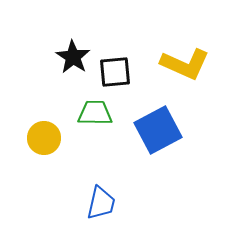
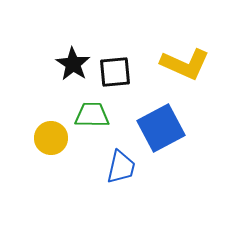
black star: moved 7 px down
green trapezoid: moved 3 px left, 2 px down
blue square: moved 3 px right, 2 px up
yellow circle: moved 7 px right
blue trapezoid: moved 20 px right, 36 px up
